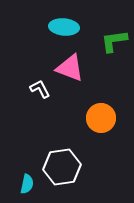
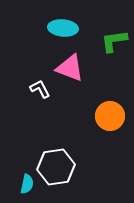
cyan ellipse: moved 1 px left, 1 px down
orange circle: moved 9 px right, 2 px up
white hexagon: moved 6 px left
